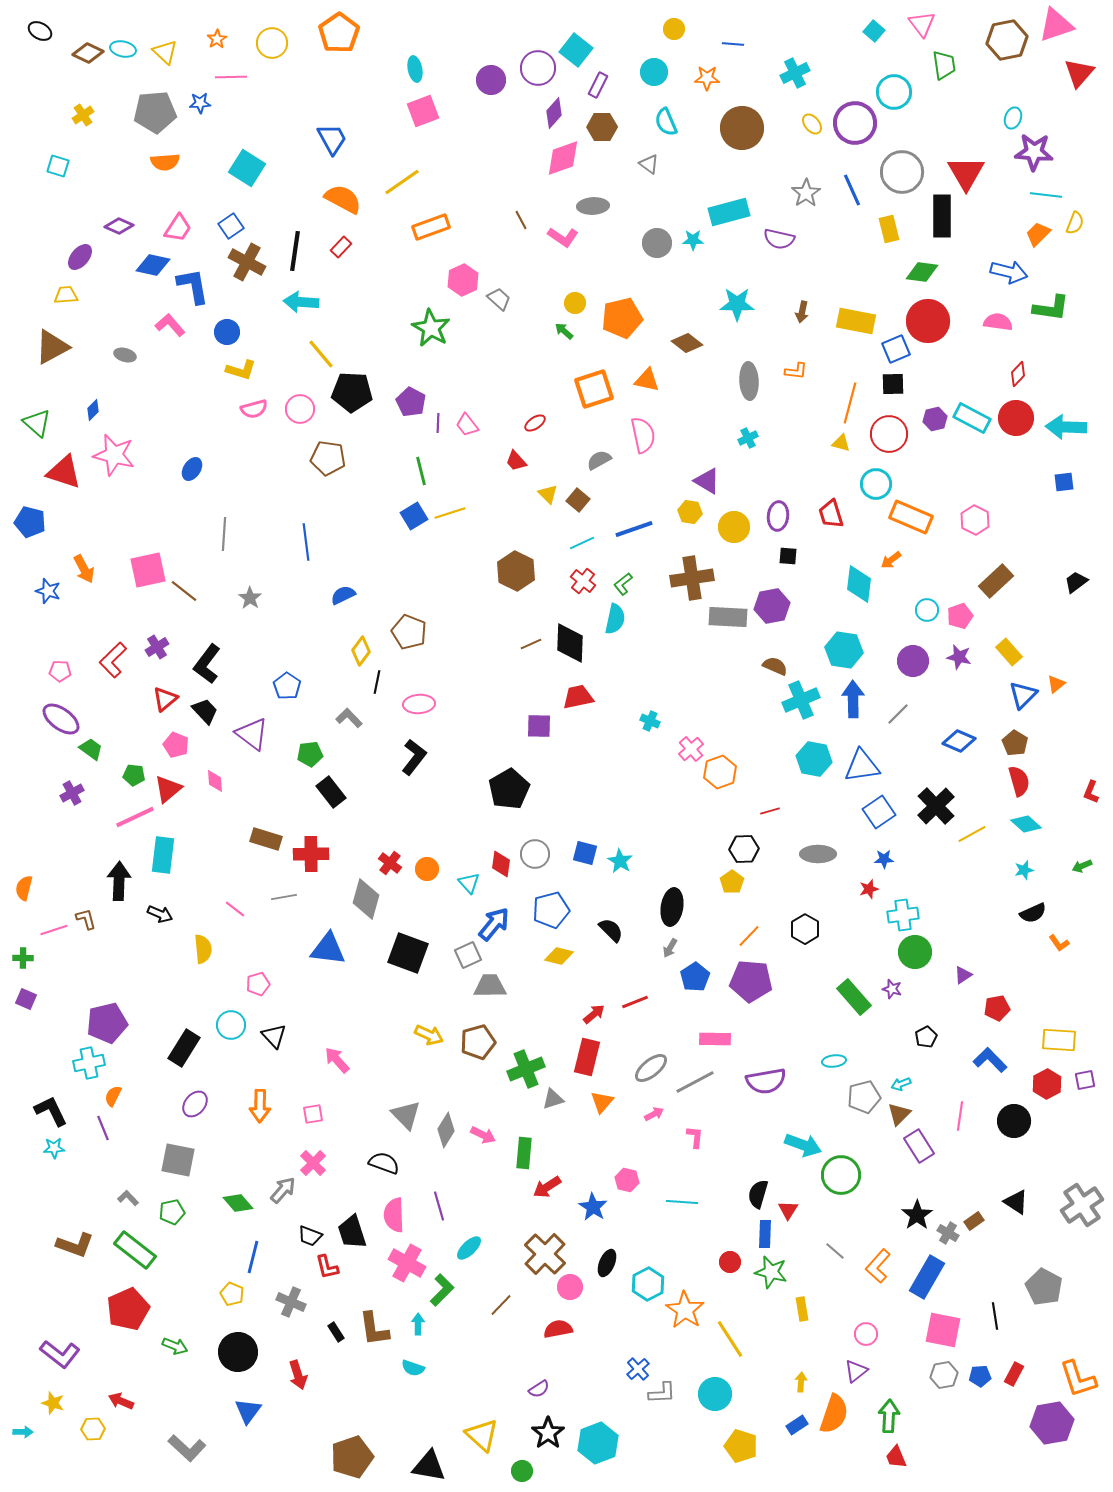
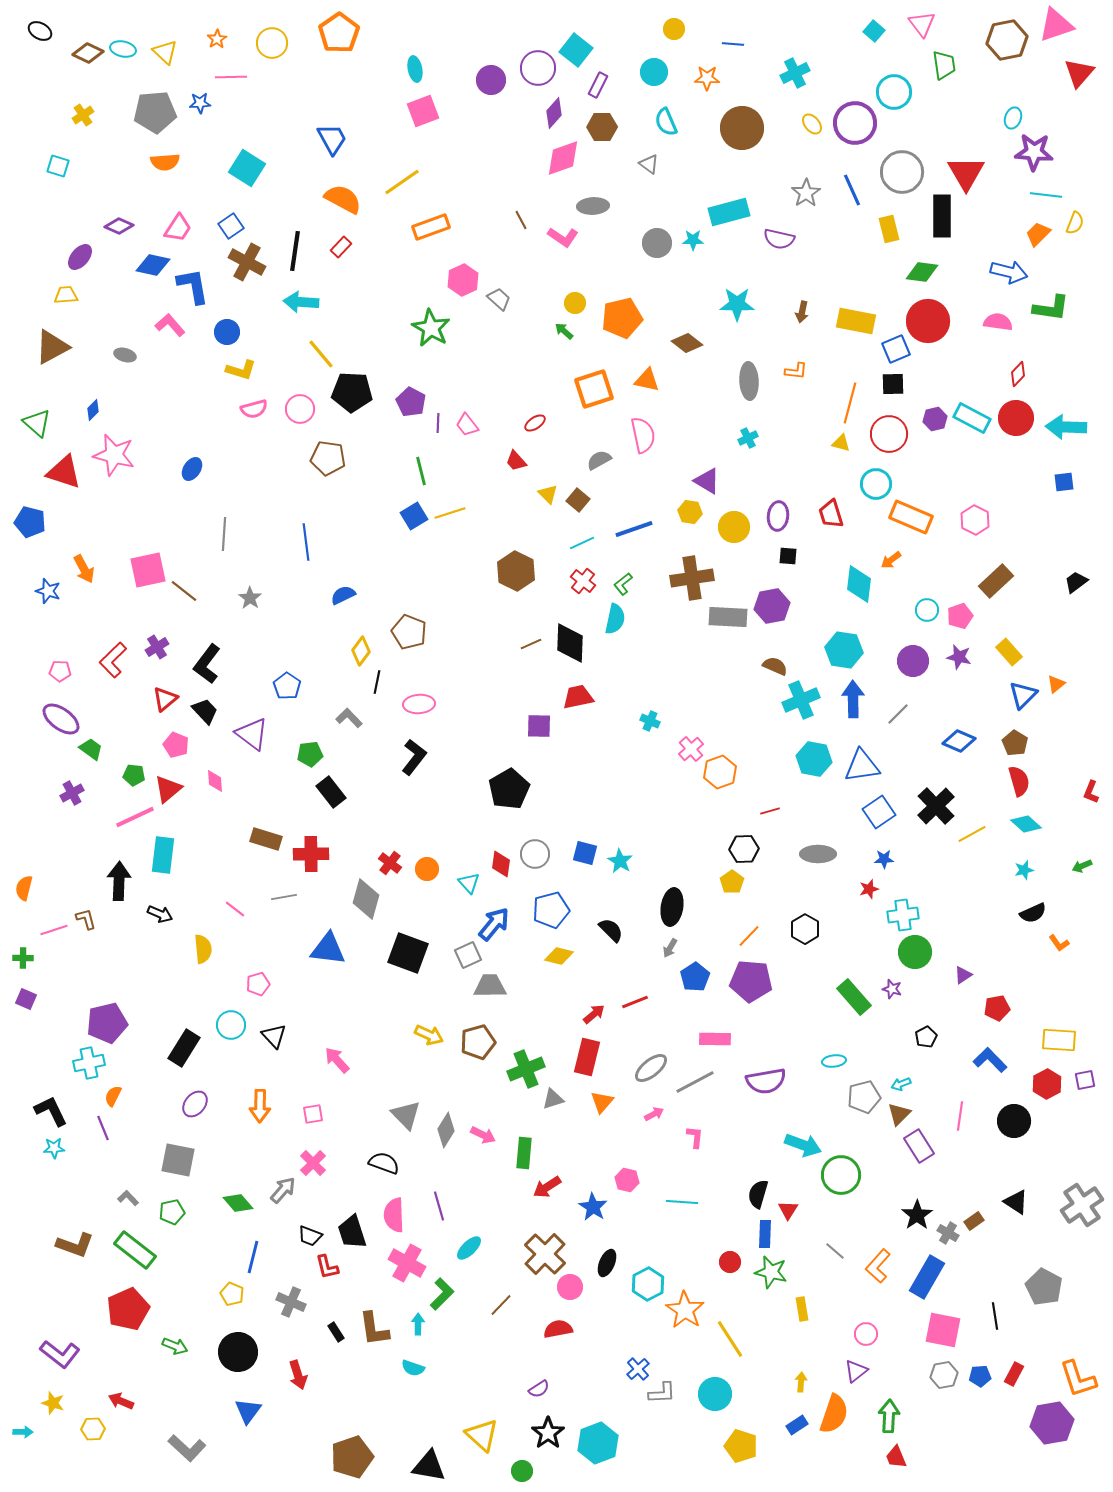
green L-shape at (442, 1290): moved 4 px down
